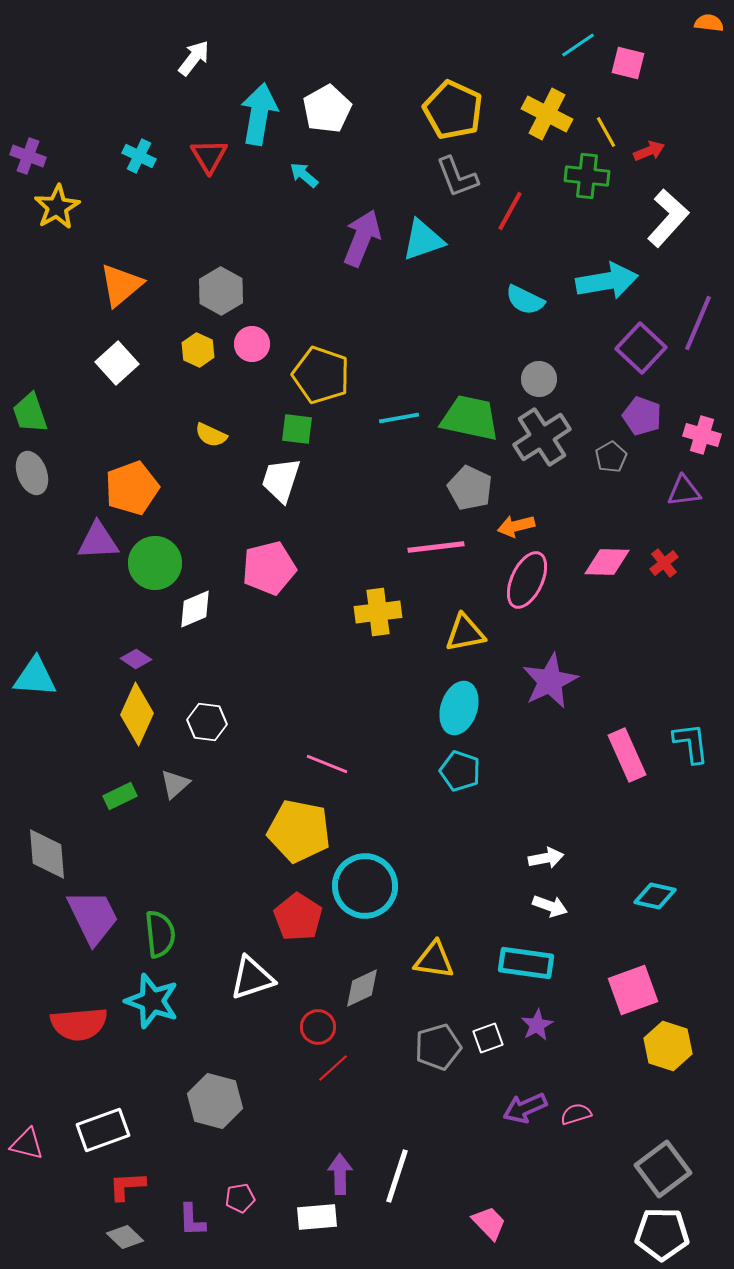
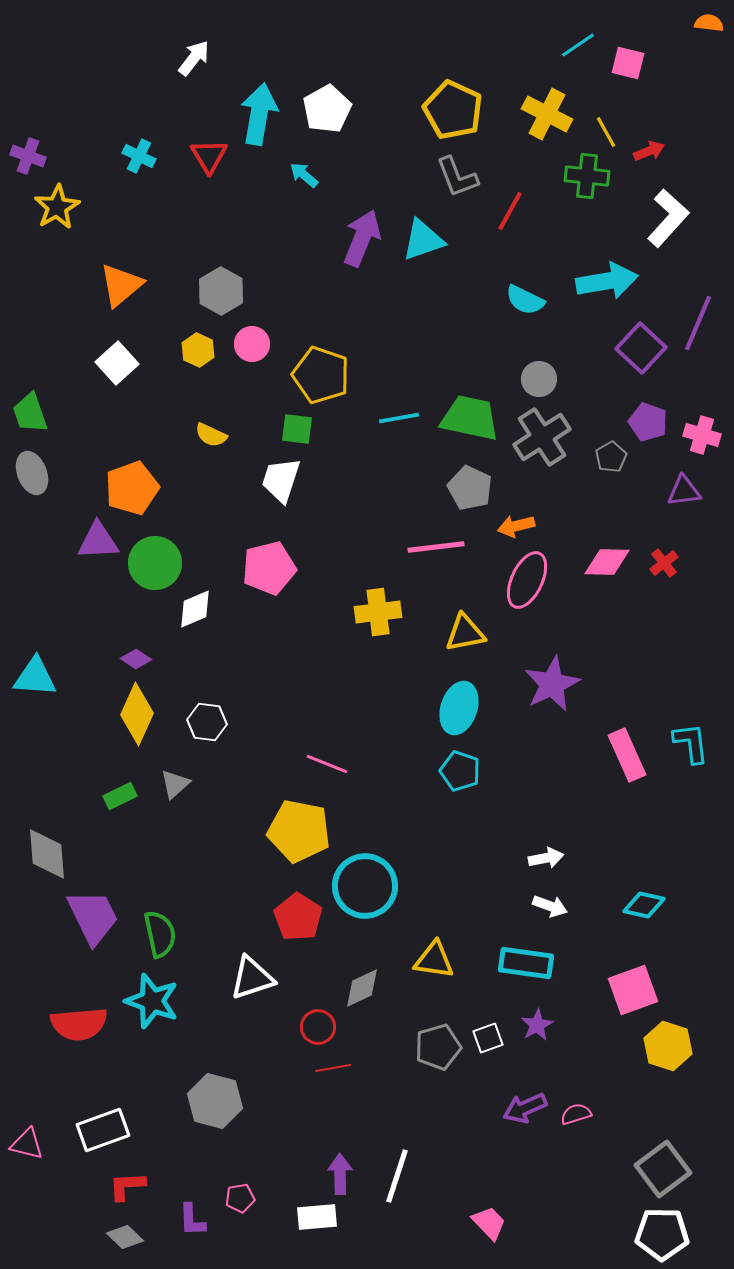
purple pentagon at (642, 416): moved 6 px right, 6 px down
purple star at (550, 681): moved 2 px right, 3 px down
cyan diamond at (655, 896): moved 11 px left, 9 px down
green semicircle at (160, 934): rotated 6 degrees counterclockwise
red line at (333, 1068): rotated 32 degrees clockwise
